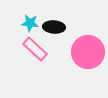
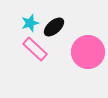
cyan star: rotated 24 degrees counterclockwise
black ellipse: rotated 45 degrees counterclockwise
